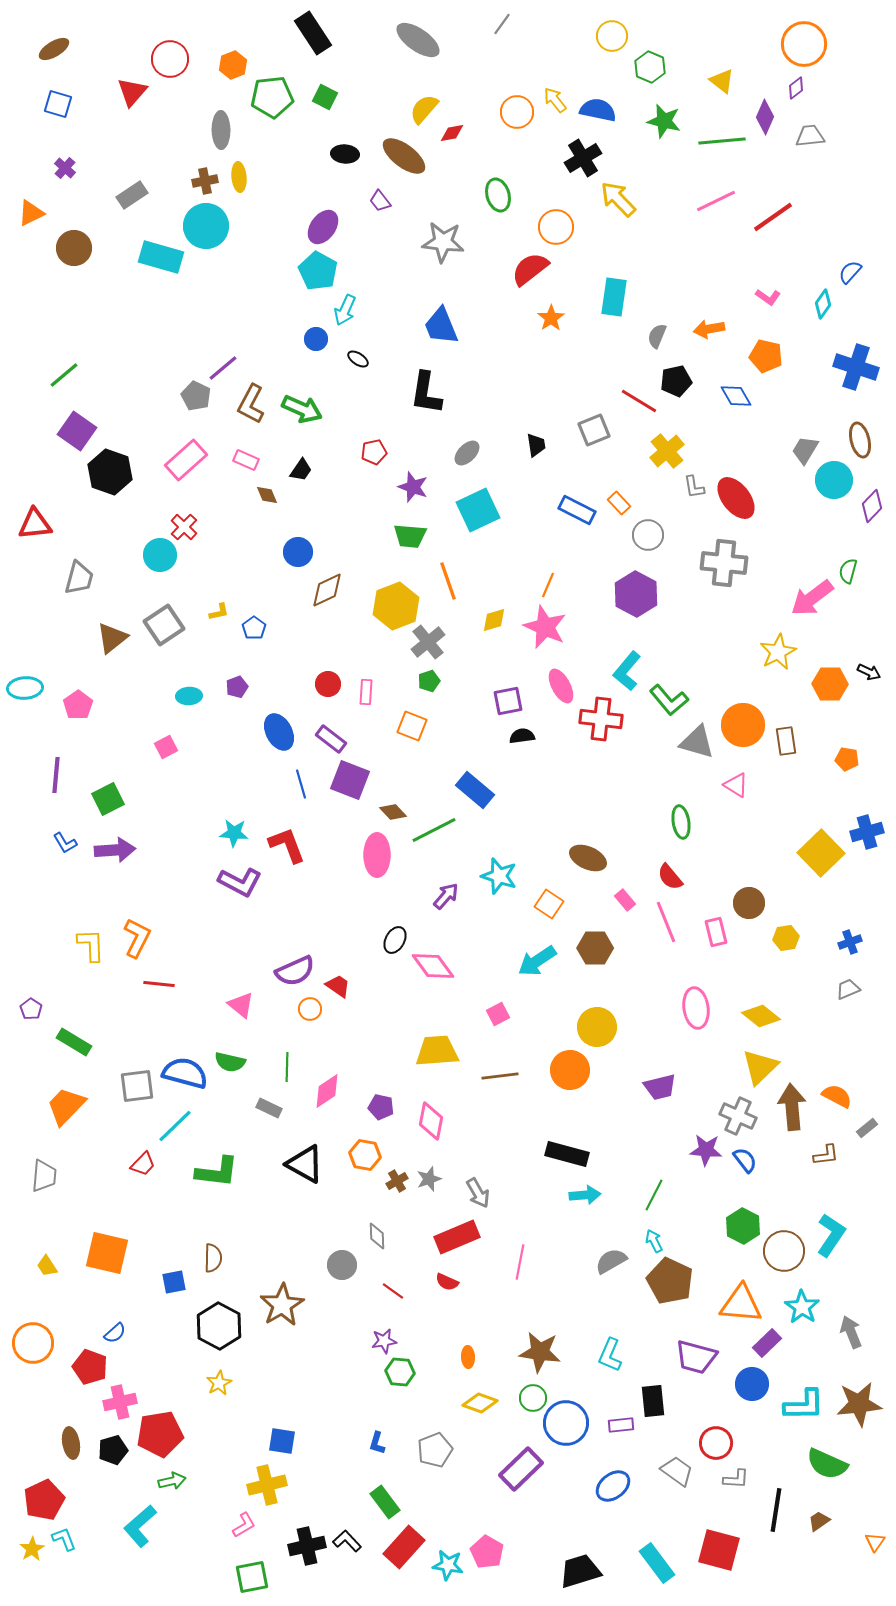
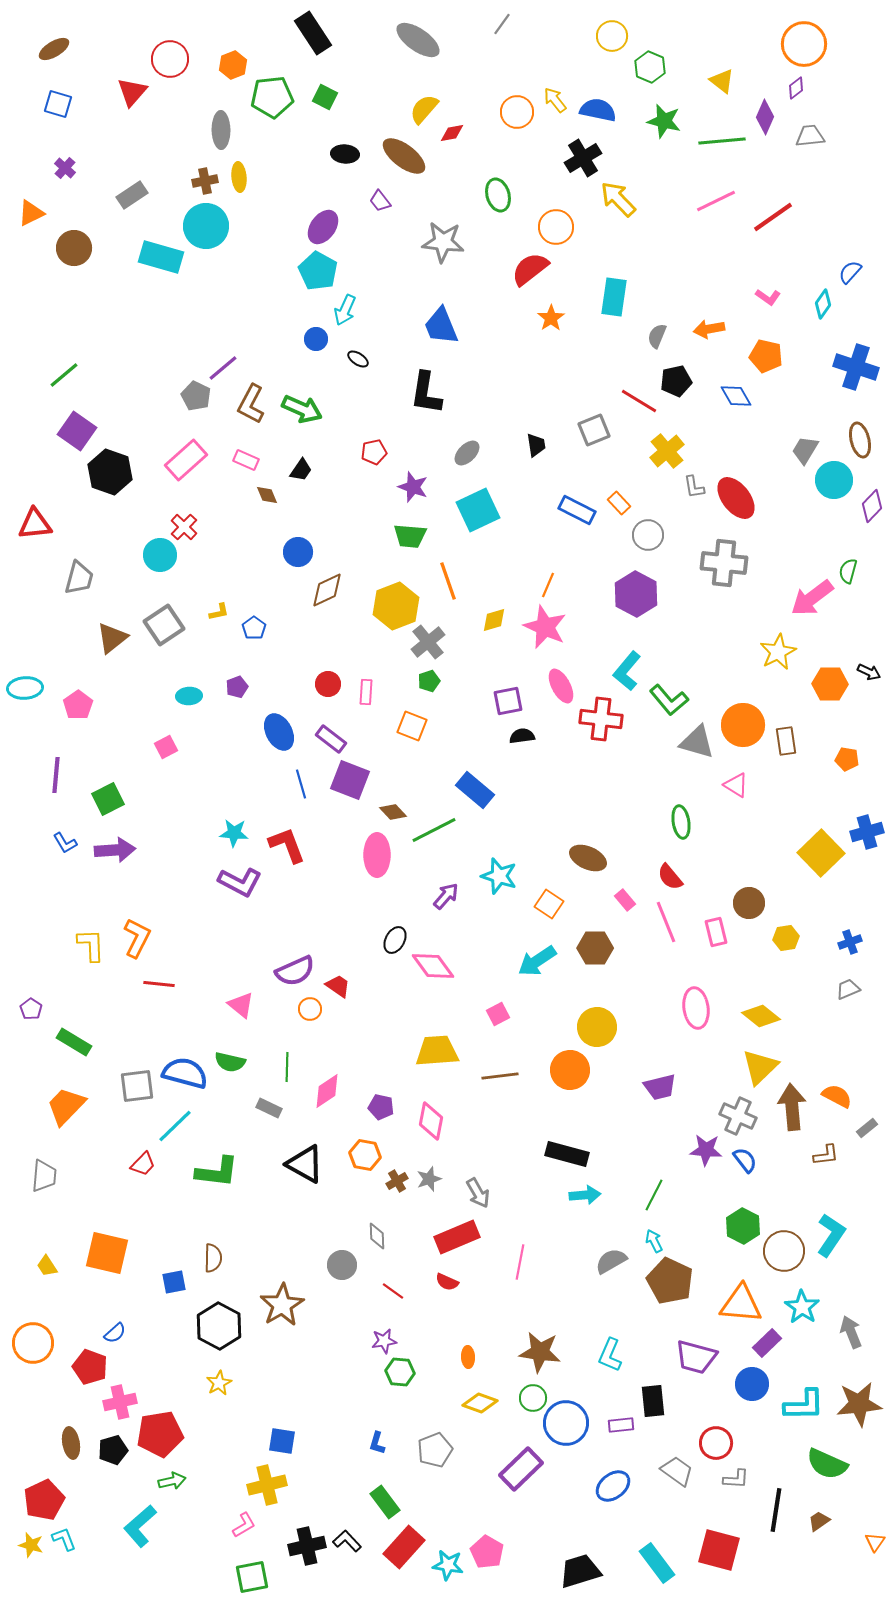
yellow star at (32, 1549): moved 1 px left, 4 px up; rotated 25 degrees counterclockwise
